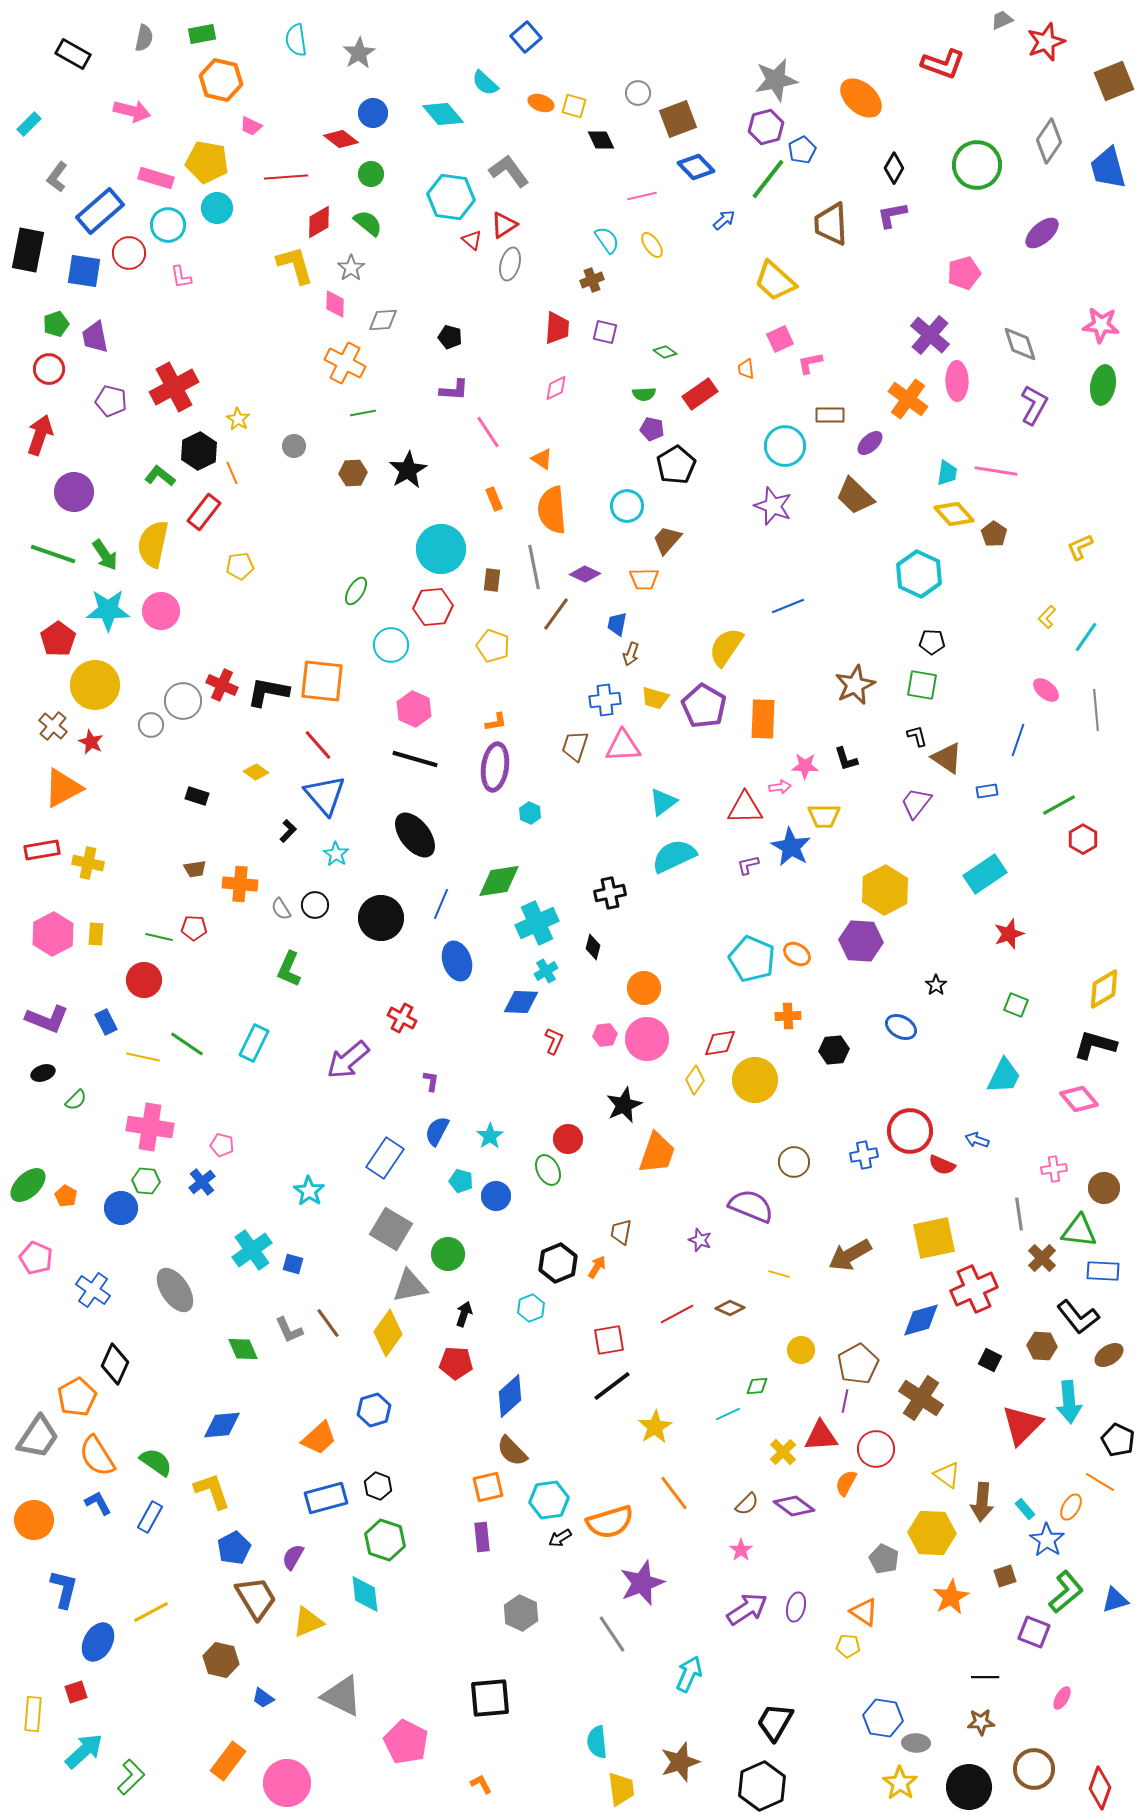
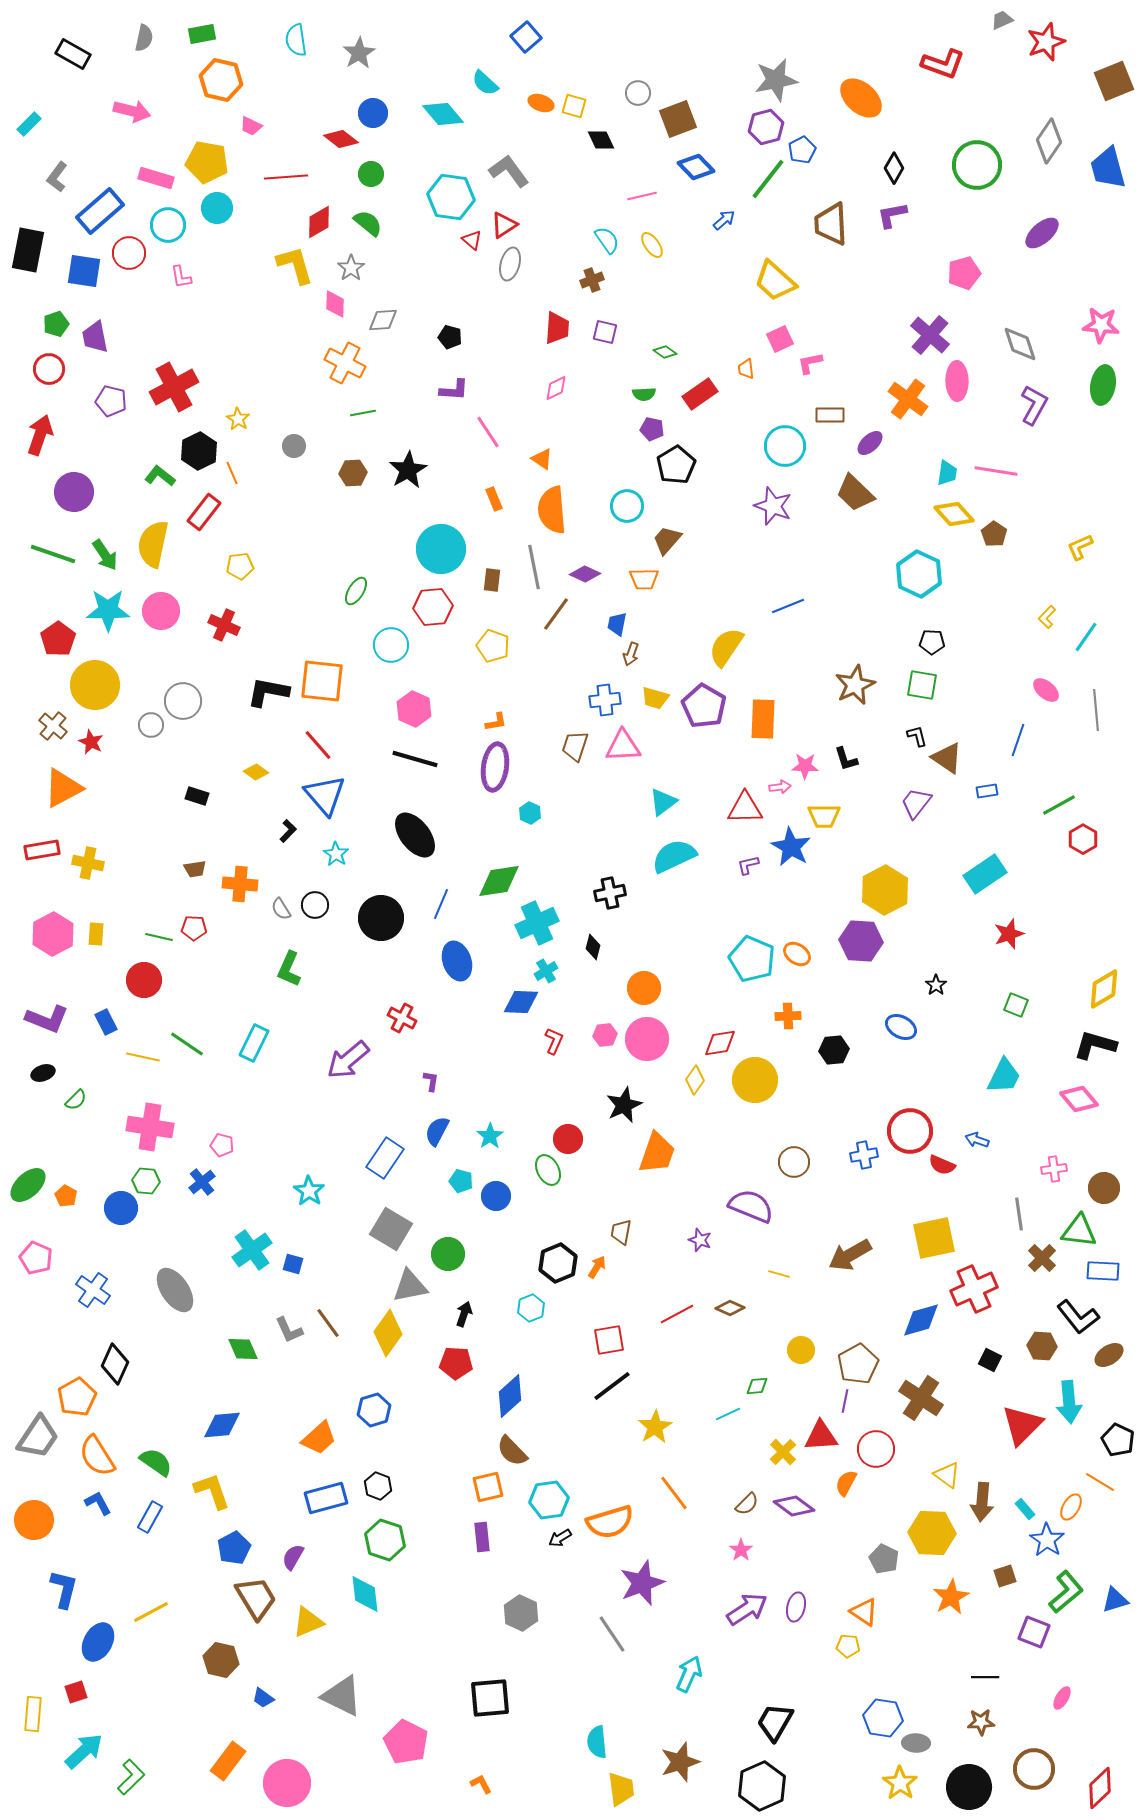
brown trapezoid at (855, 496): moved 3 px up
red cross at (222, 685): moved 2 px right, 60 px up
red diamond at (1100, 1788): rotated 27 degrees clockwise
